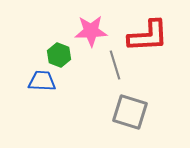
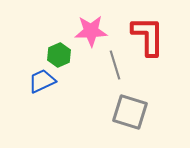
red L-shape: rotated 87 degrees counterclockwise
green hexagon: rotated 15 degrees clockwise
blue trapezoid: rotated 28 degrees counterclockwise
